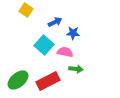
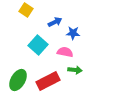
cyan square: moved 6 px left
green arrow: moved 1 px left, 1 px down
green ellipse: rotated 20 degrees counterclockwise
